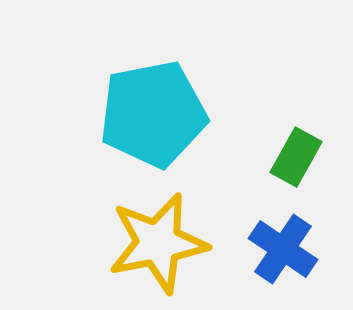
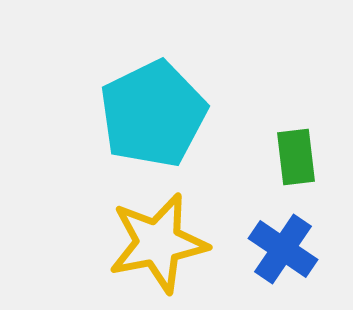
cyan pentagon: rotated 15 degrees counterclockwise
green rectangle: rotated 36 degrees counterclockwise
